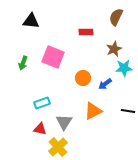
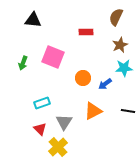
black triangle: moved 2 px right, 1 px up
brown star: moved 6 px right, 4 px up
red triangle: rotated 32 degrees clockwise
